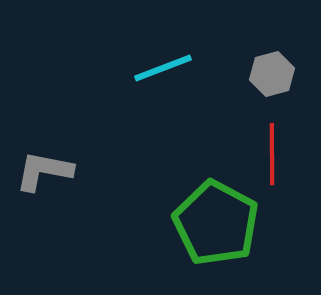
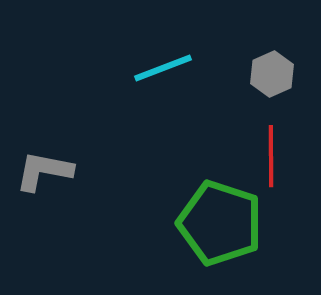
gray hexagon: rotated 9 degrees counterclockwise
red line: moved 1 px left, 2 px down
green pentagon: moved 4 px right; rotated 10 degrees counterclockwise
